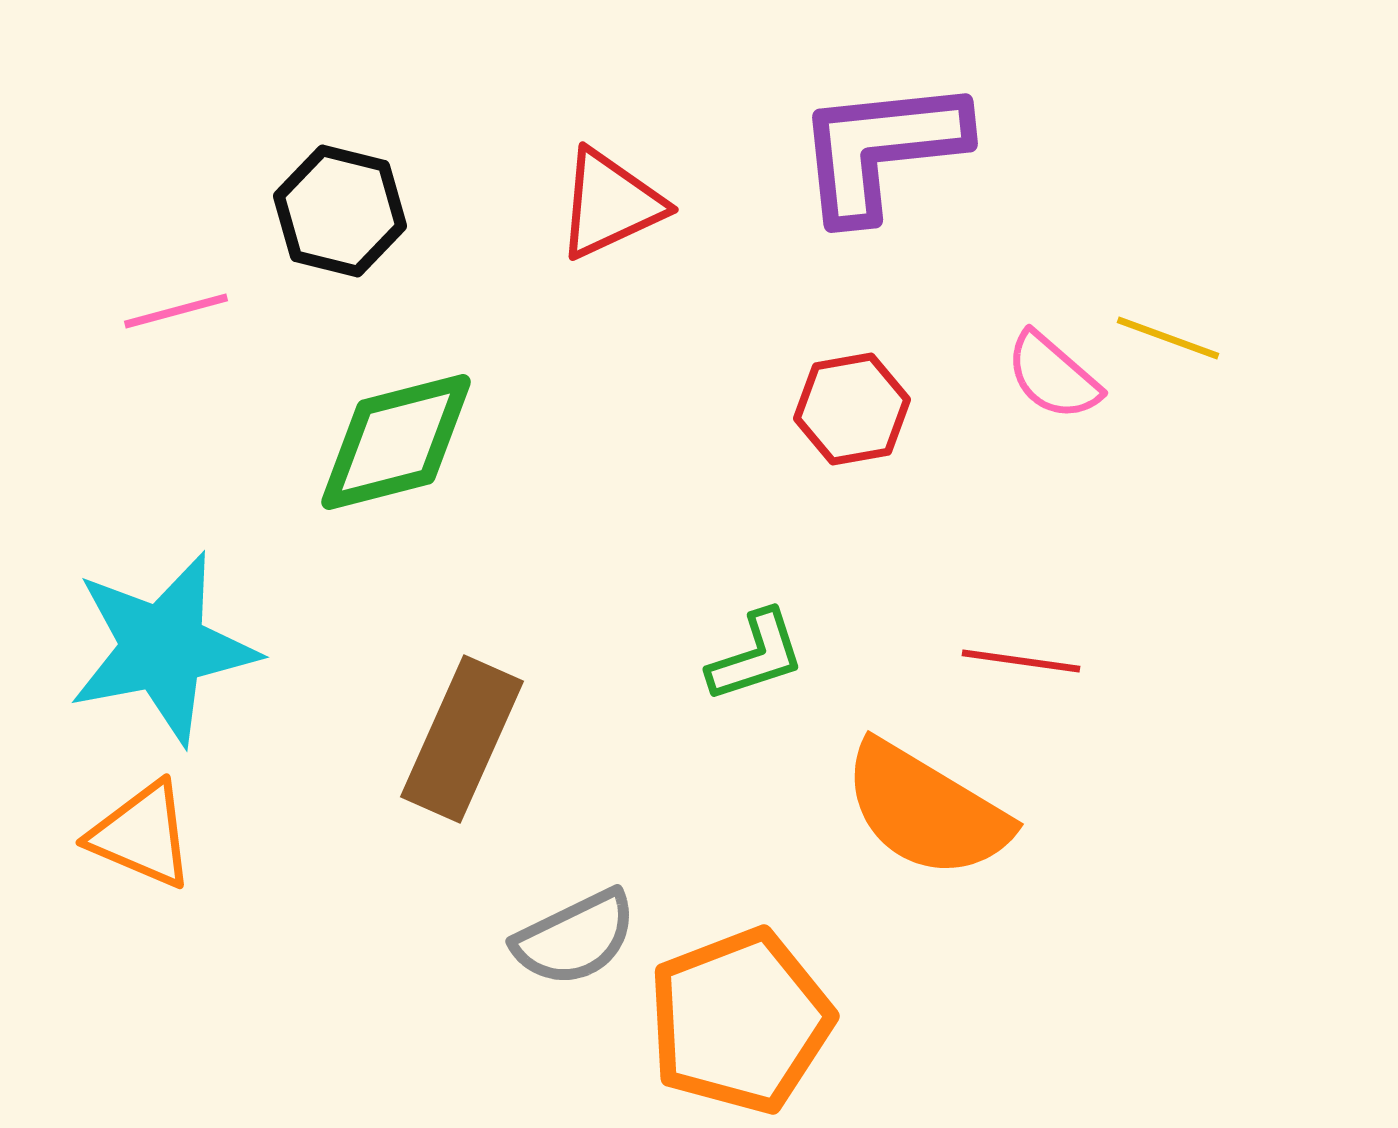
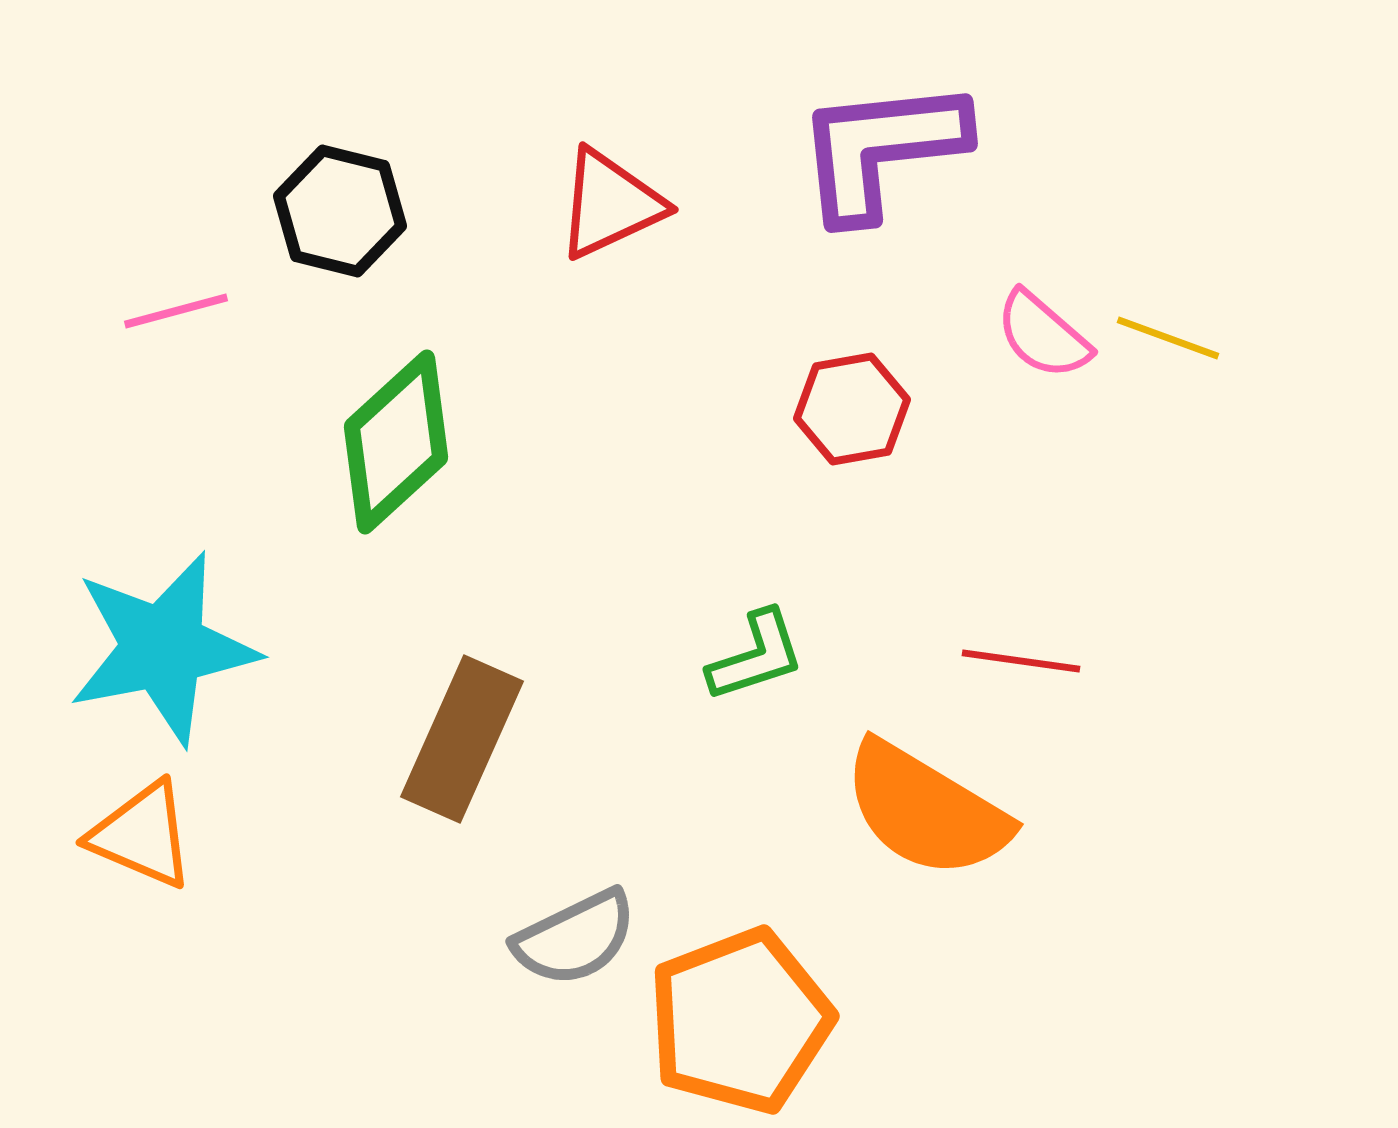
pink semicircle: moved 10 px left, 41 px up
green diamond: rotated 28 degrees counterclockwise
